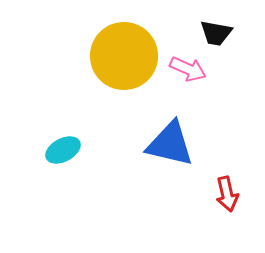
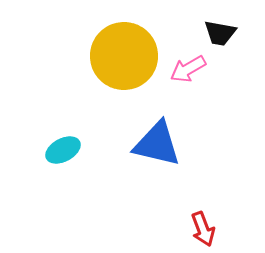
black trapezoid: moved 4 px right
pink arrow: rotated 126 degrees clockwise
blue triangle: moved 13 px left
red arrow: moved 24 px left, 35 px down; rotated 8 degrees counterclockwise
